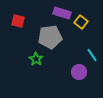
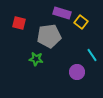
red square: moved 1 px right, 2 px down
gray pentagon: moved 1 px left, 1 px up
green star: rotated 24 degrees counterclockwise
purple circle: moved 2 px left
